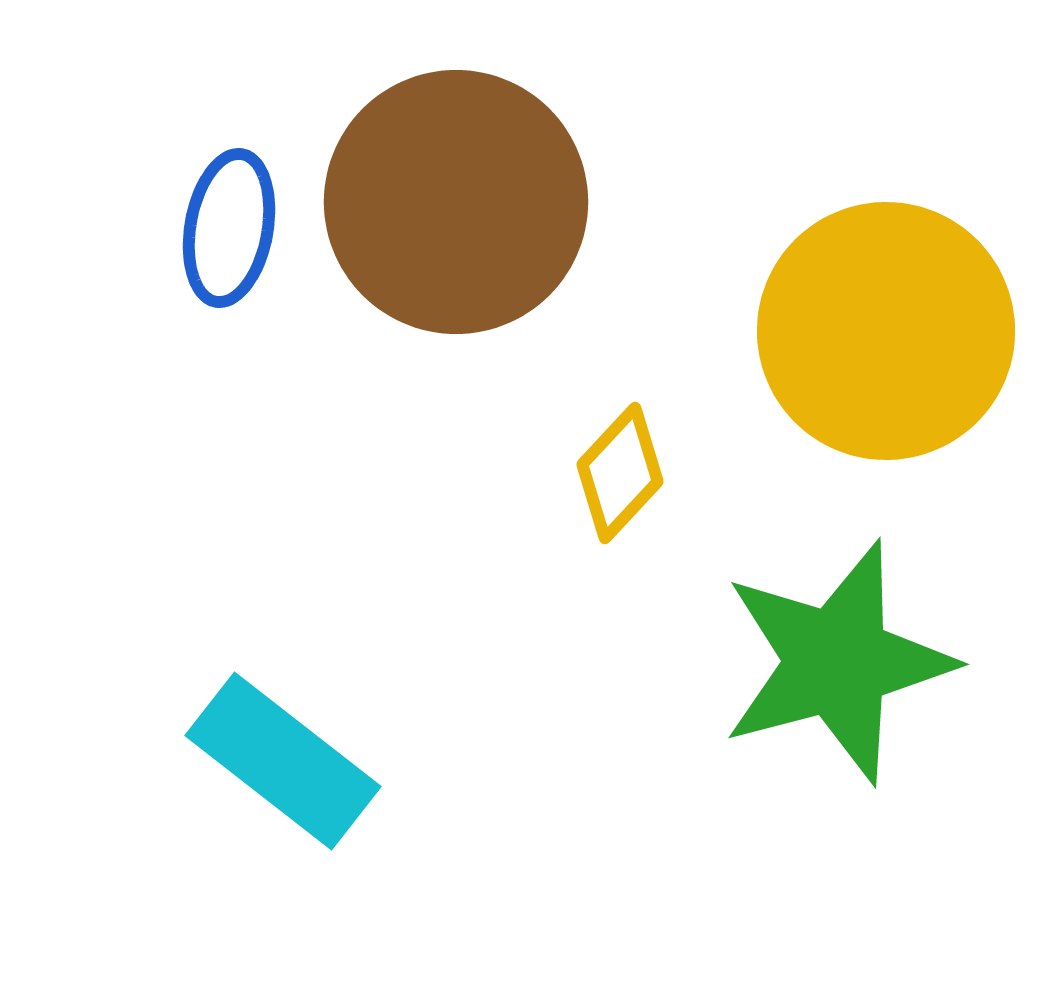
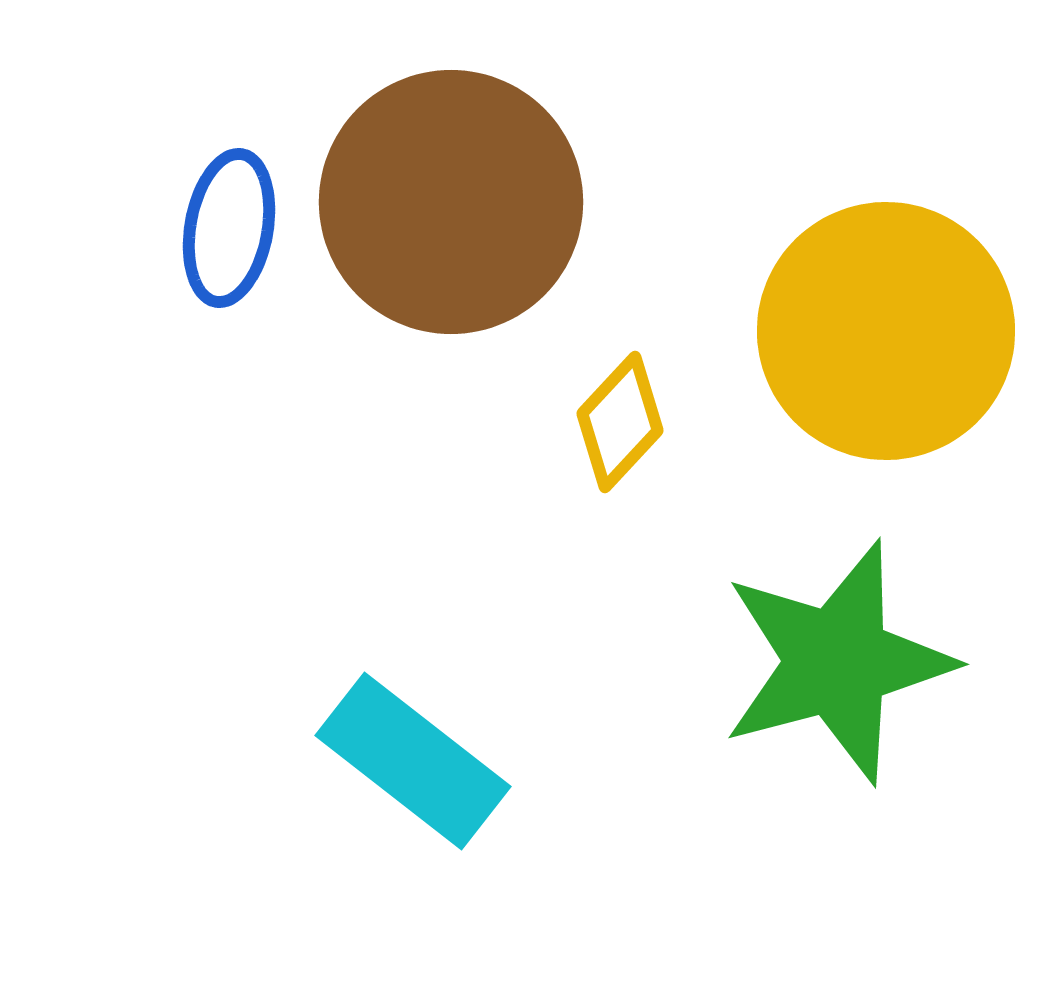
brown circle: moved 5 px left
yellow diamond: moved 51 px up
cyan rectangle: moved 130 px right
